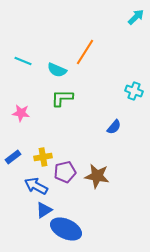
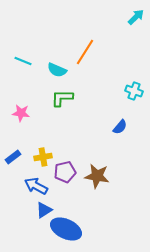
blue semicircle: moved 6 px right
